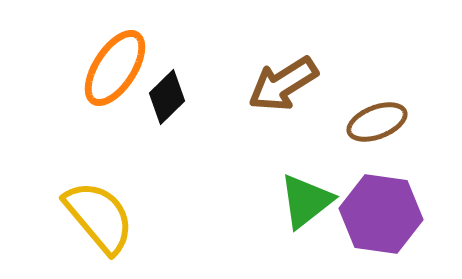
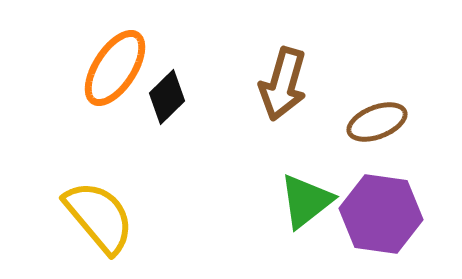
brown arrow: rotated 42 degrees counterclockwise
